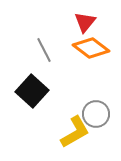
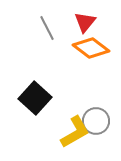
gray line: moved 3 px right, 22 px up
black square: moved 3 px right, 7 px down
gray circle: moved 7 px down
